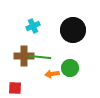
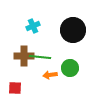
orange arrow: moved 2 px left, 1 px down
